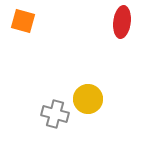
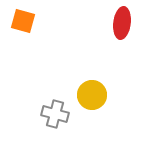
red ellipse: moved 1 px down
yellow circle: moved 4 px right, 4 px up
